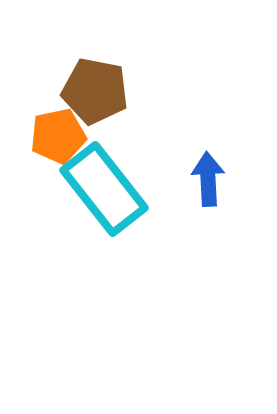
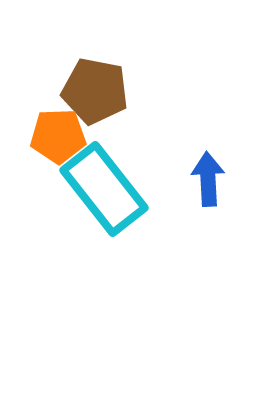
orange pentagon: rotated 10 degrees clockwise
